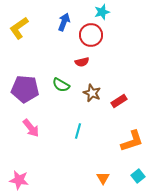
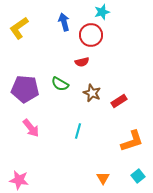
blue arrow: rotated 36 degrees counterclockwise
green semicircle: moved 1 px left, 1 px up
